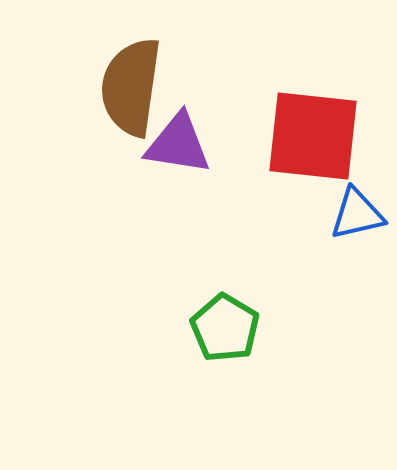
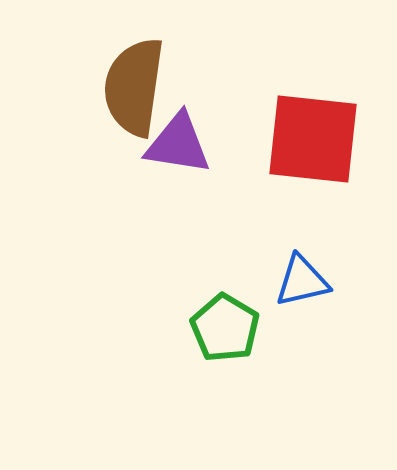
brown semicircle: moved 3 px right
red square: moved 3 px down
blue triangle: moved 55 px left, 67 px down
